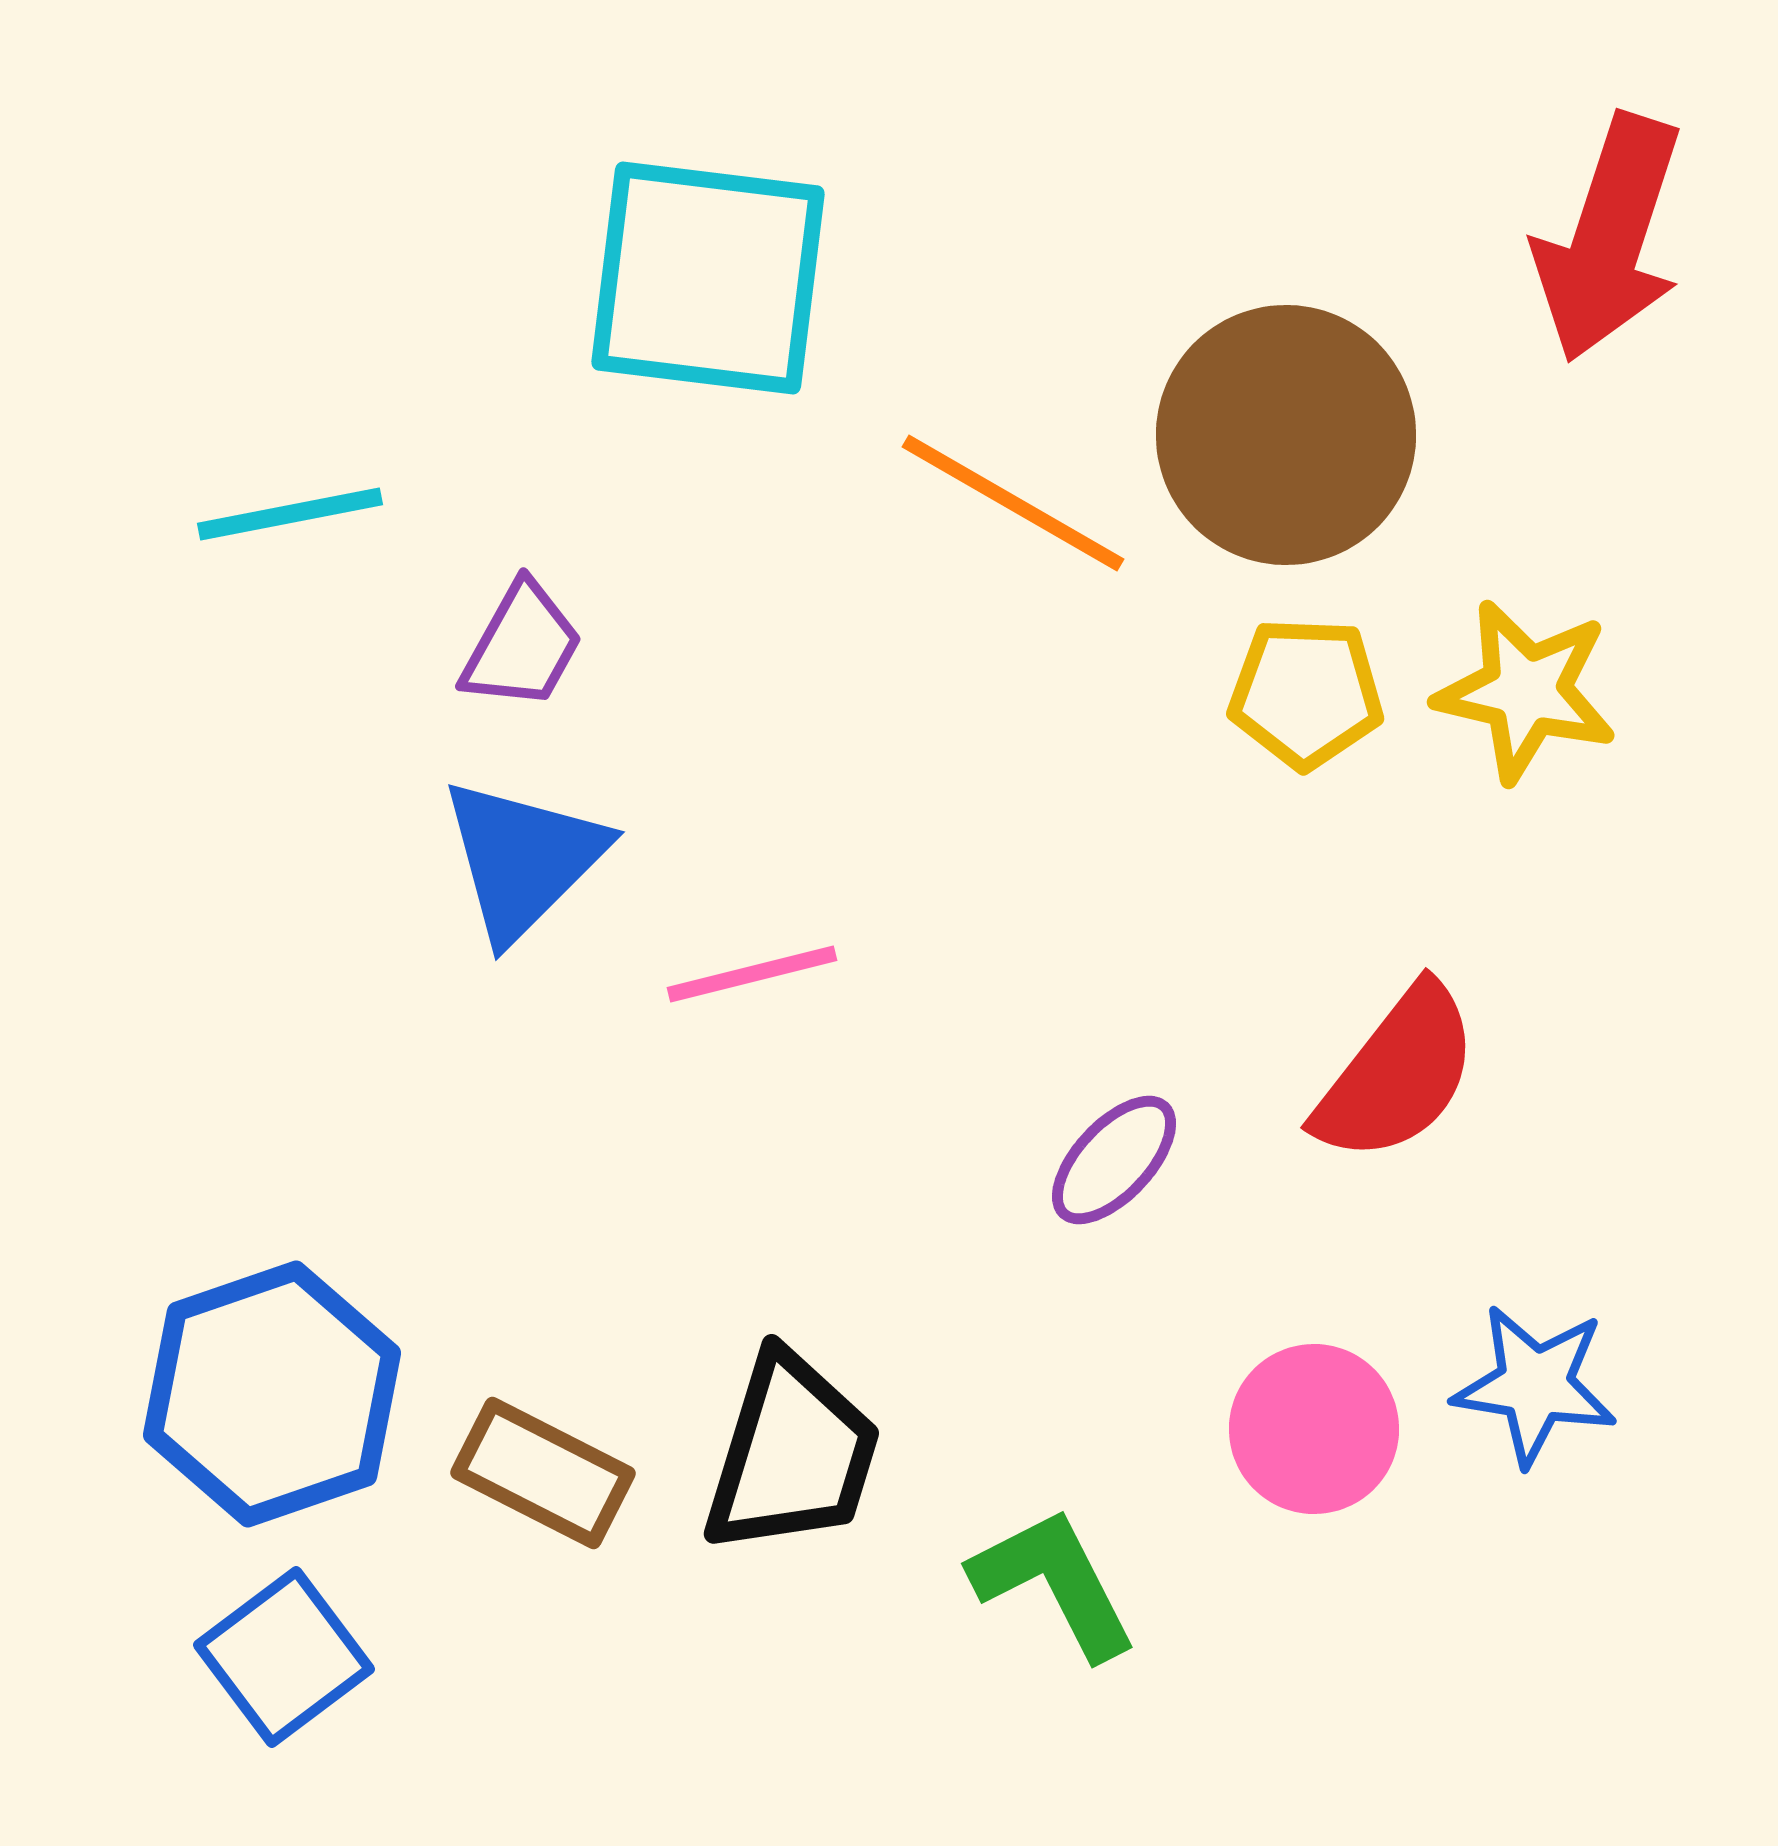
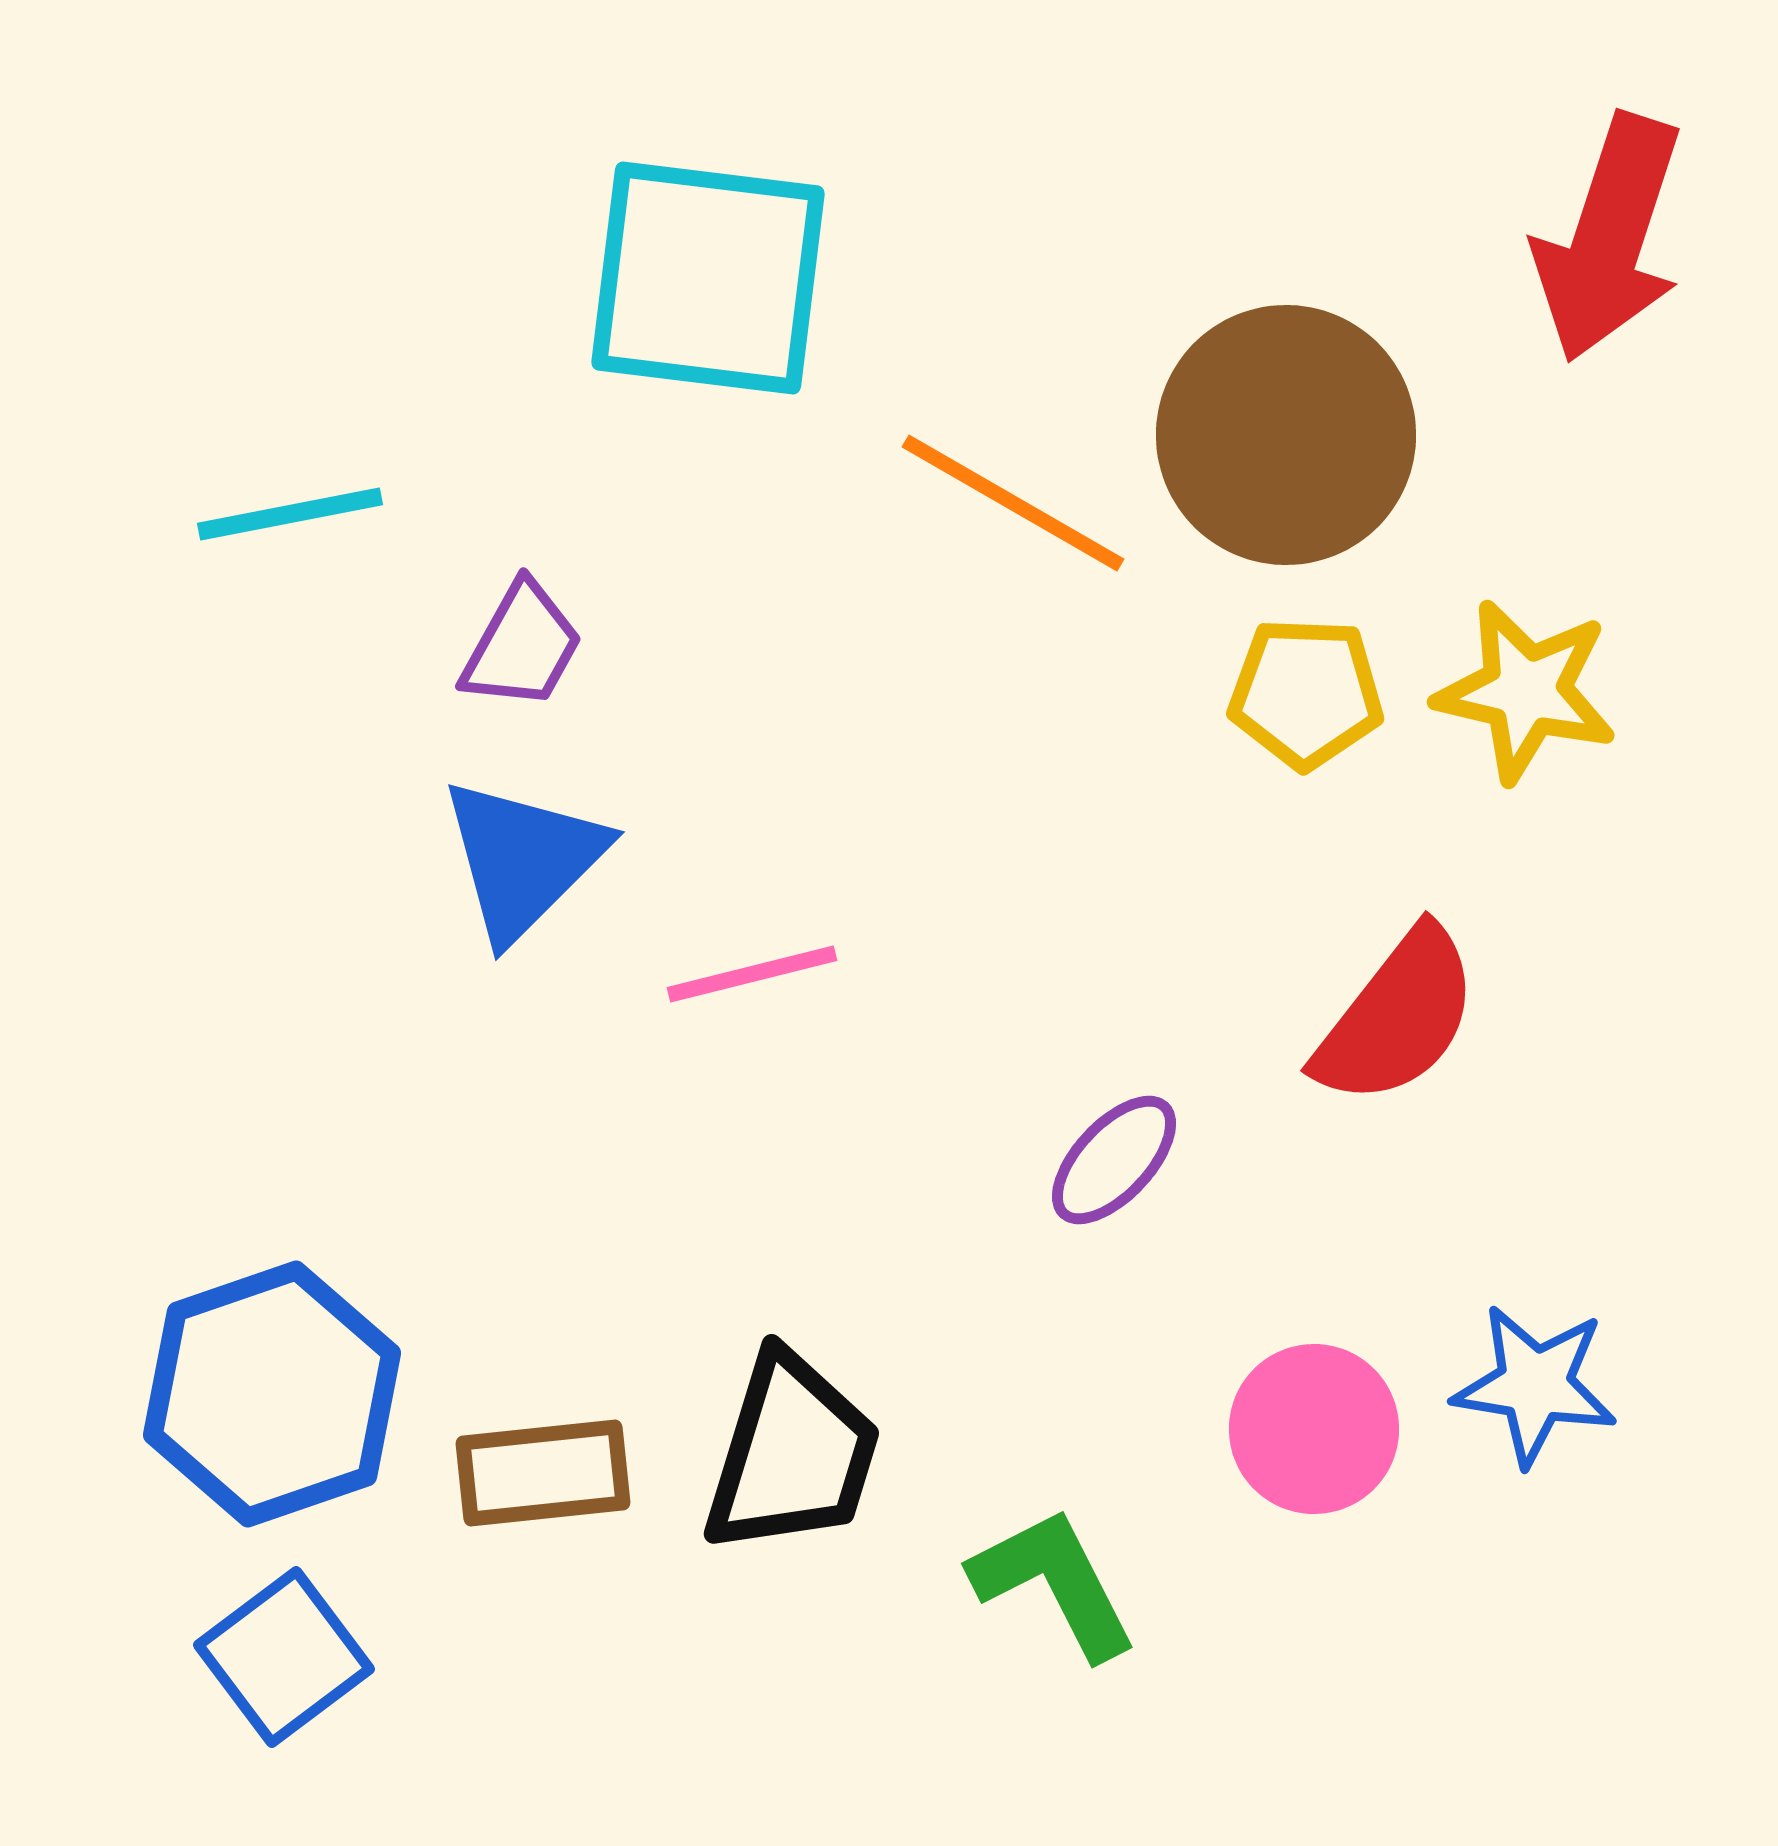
red semicircle: moved 57 px up
brown rectangle: rotated 33 degrees counterclockwise
